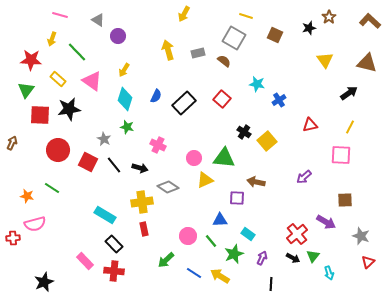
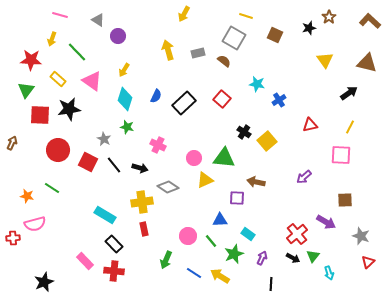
green arrow at (166, 260): rotated 24 degrees counterclockwise
